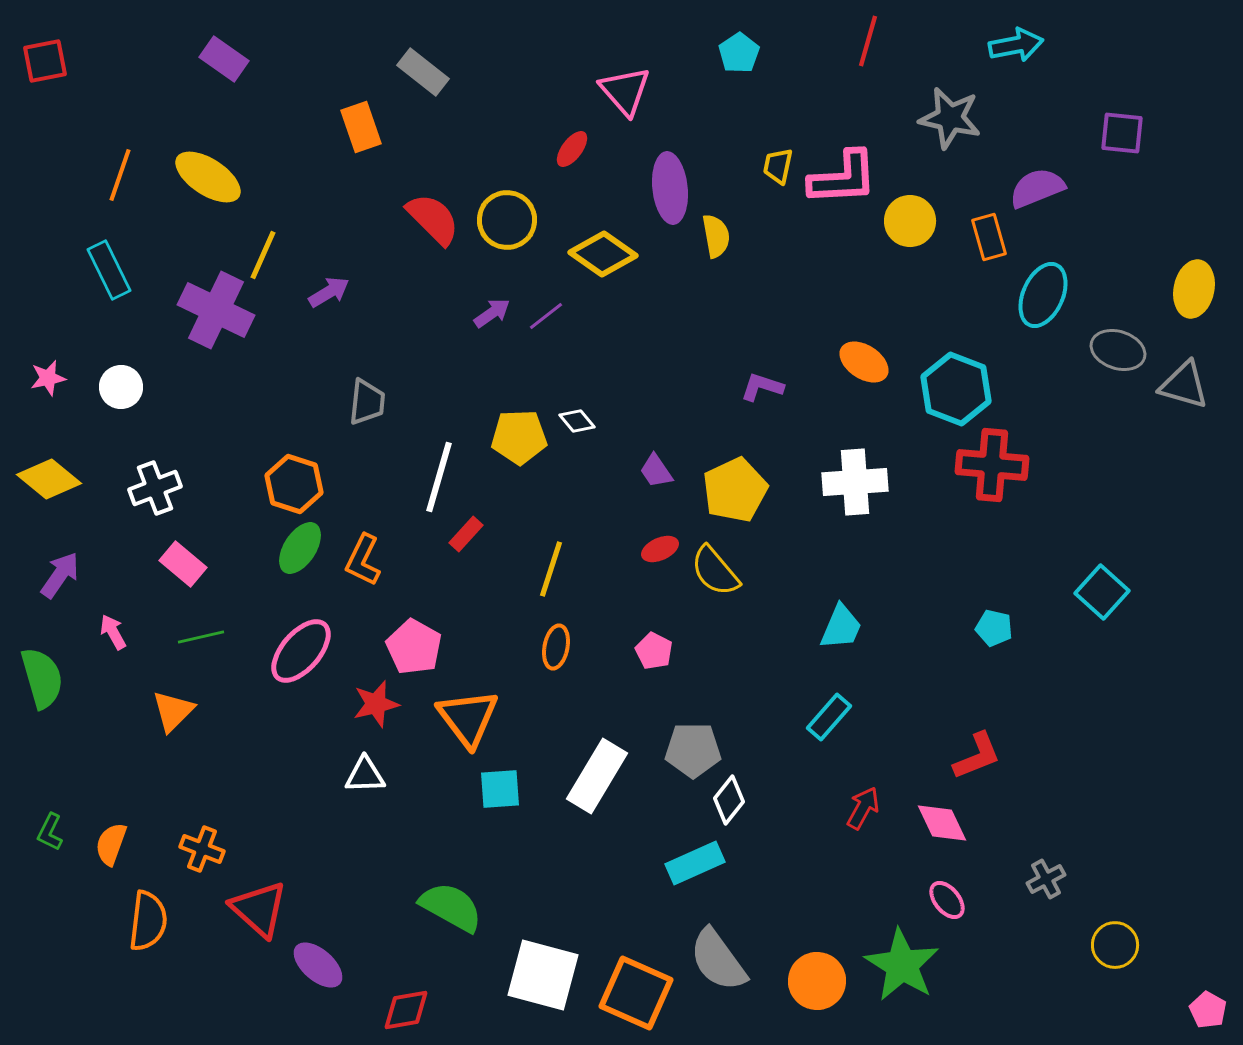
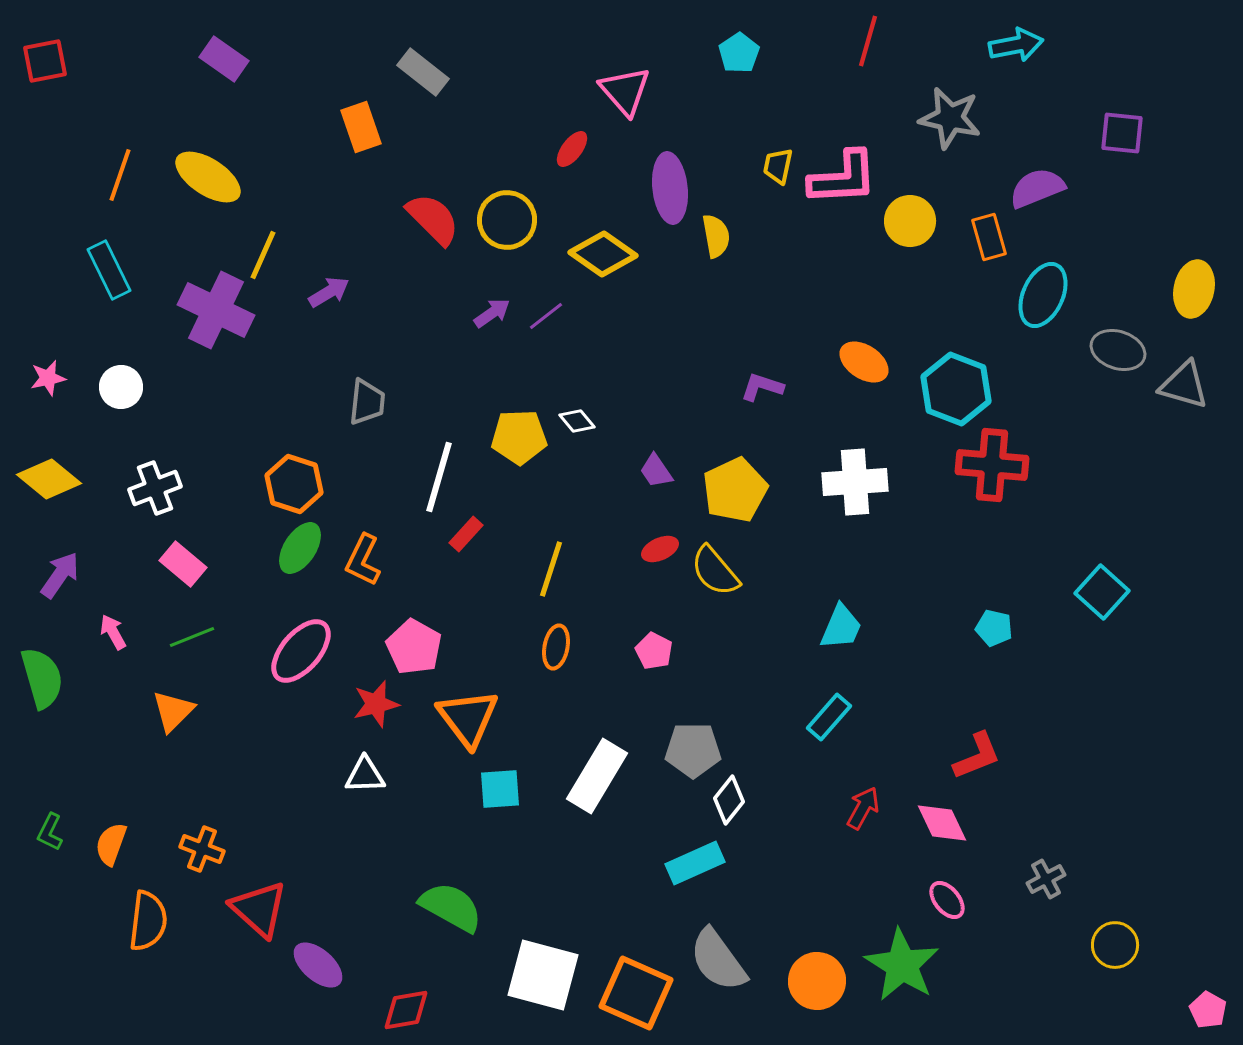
green line at (201, 637): moved 9 px left; rotated 9 degrees counterclockwise
